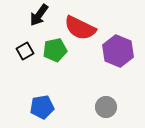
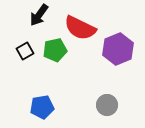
purple hexagon: moved 2 px up; rotated 16 degrees clockwise
gray circle: moved 1 px right, 2 px up
